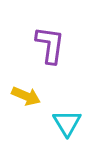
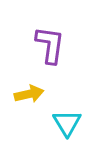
yellow arrow: moved 3 px right, 2 px up; rotated 36 degrees counterclockwise
